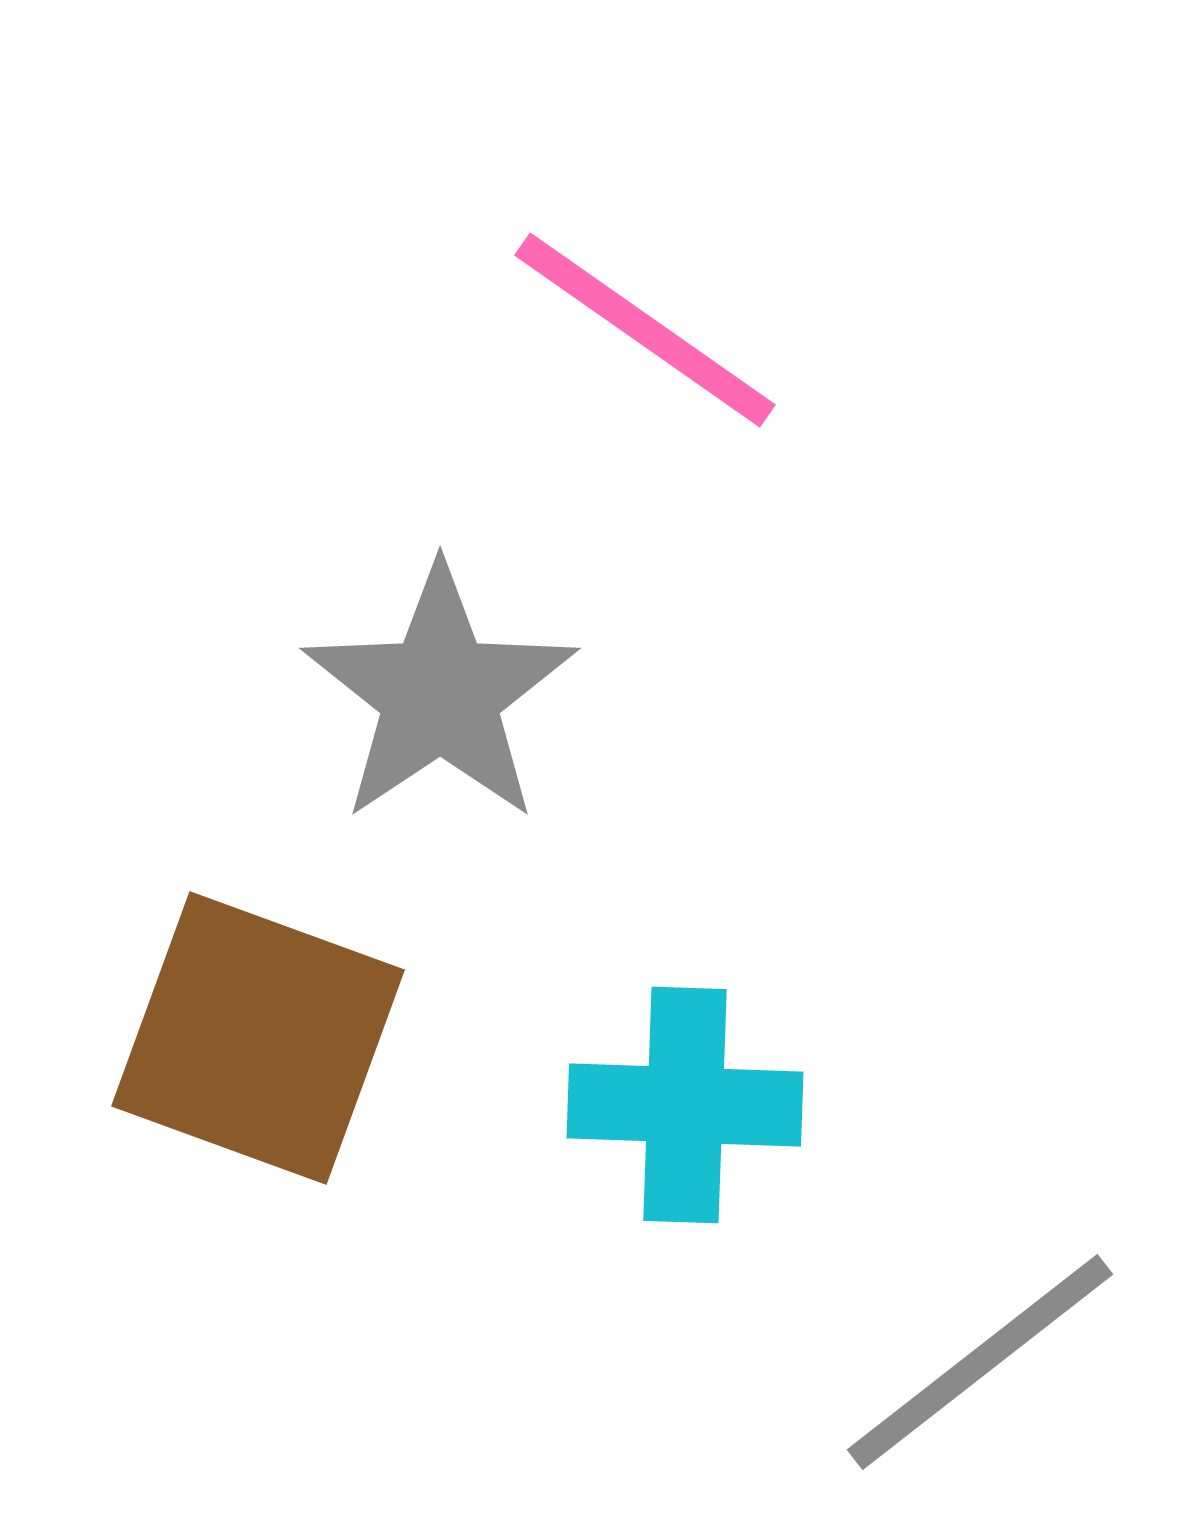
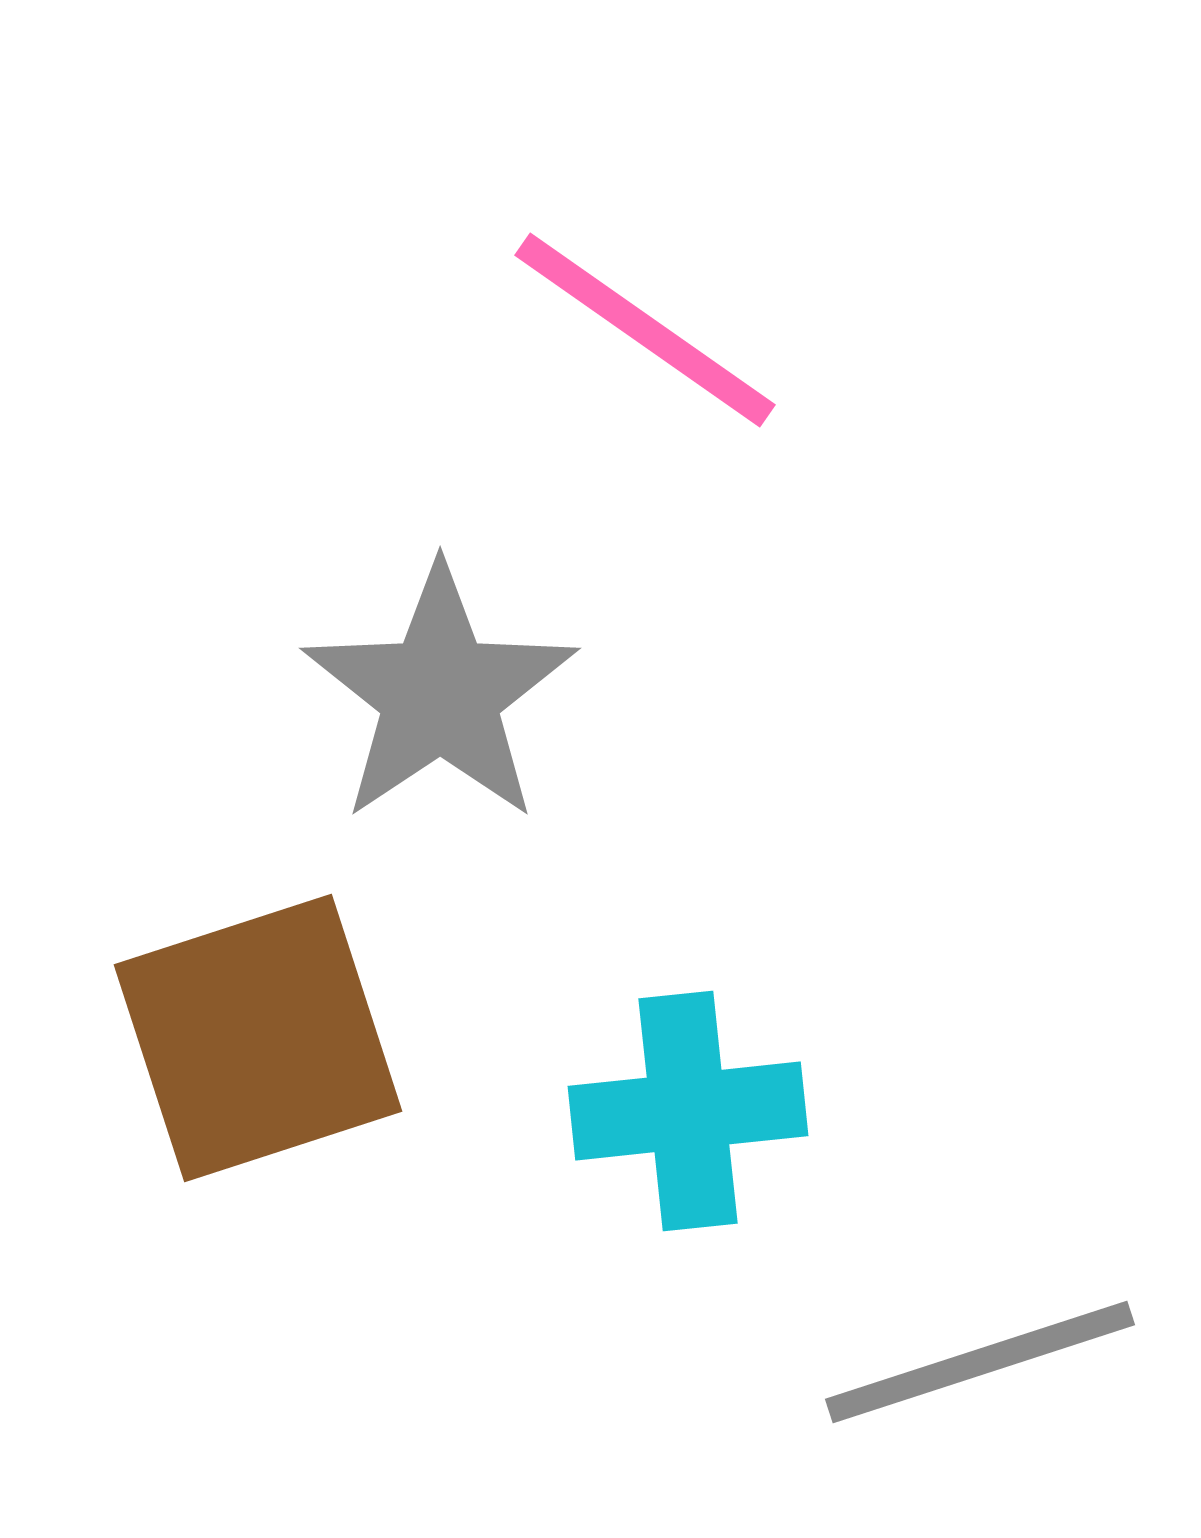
brown square: rotated 38 degrees counterclockwise
cyan cross: moved 3 px right, 6 px down; rotated 8 degrees counterclockwise
gray line: rotated 20 degrees clockwise
